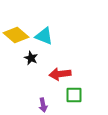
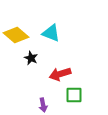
cyan triangle: moved 7 px right, 3 px up
red arrow: rotated 10 degrees counterclockwise
